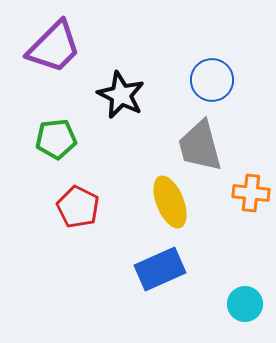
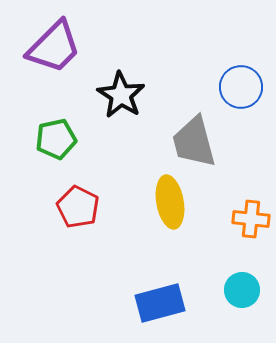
blue circle: moved 29 px right, 7 px down
black star: rotated 6 degrees clockwise
green pentagon: rotated 6 degrees counterclockwise
gray trapezoid: moved 6 px left, 4 px up
orange cross: moved 26 px down
yellow ellipse: rotated 12 degrees clockwise
blue rectangle: moved 34 px down; rotated 9 degrees clockwise
cyan circle: moved 3 px left, 14 px up
